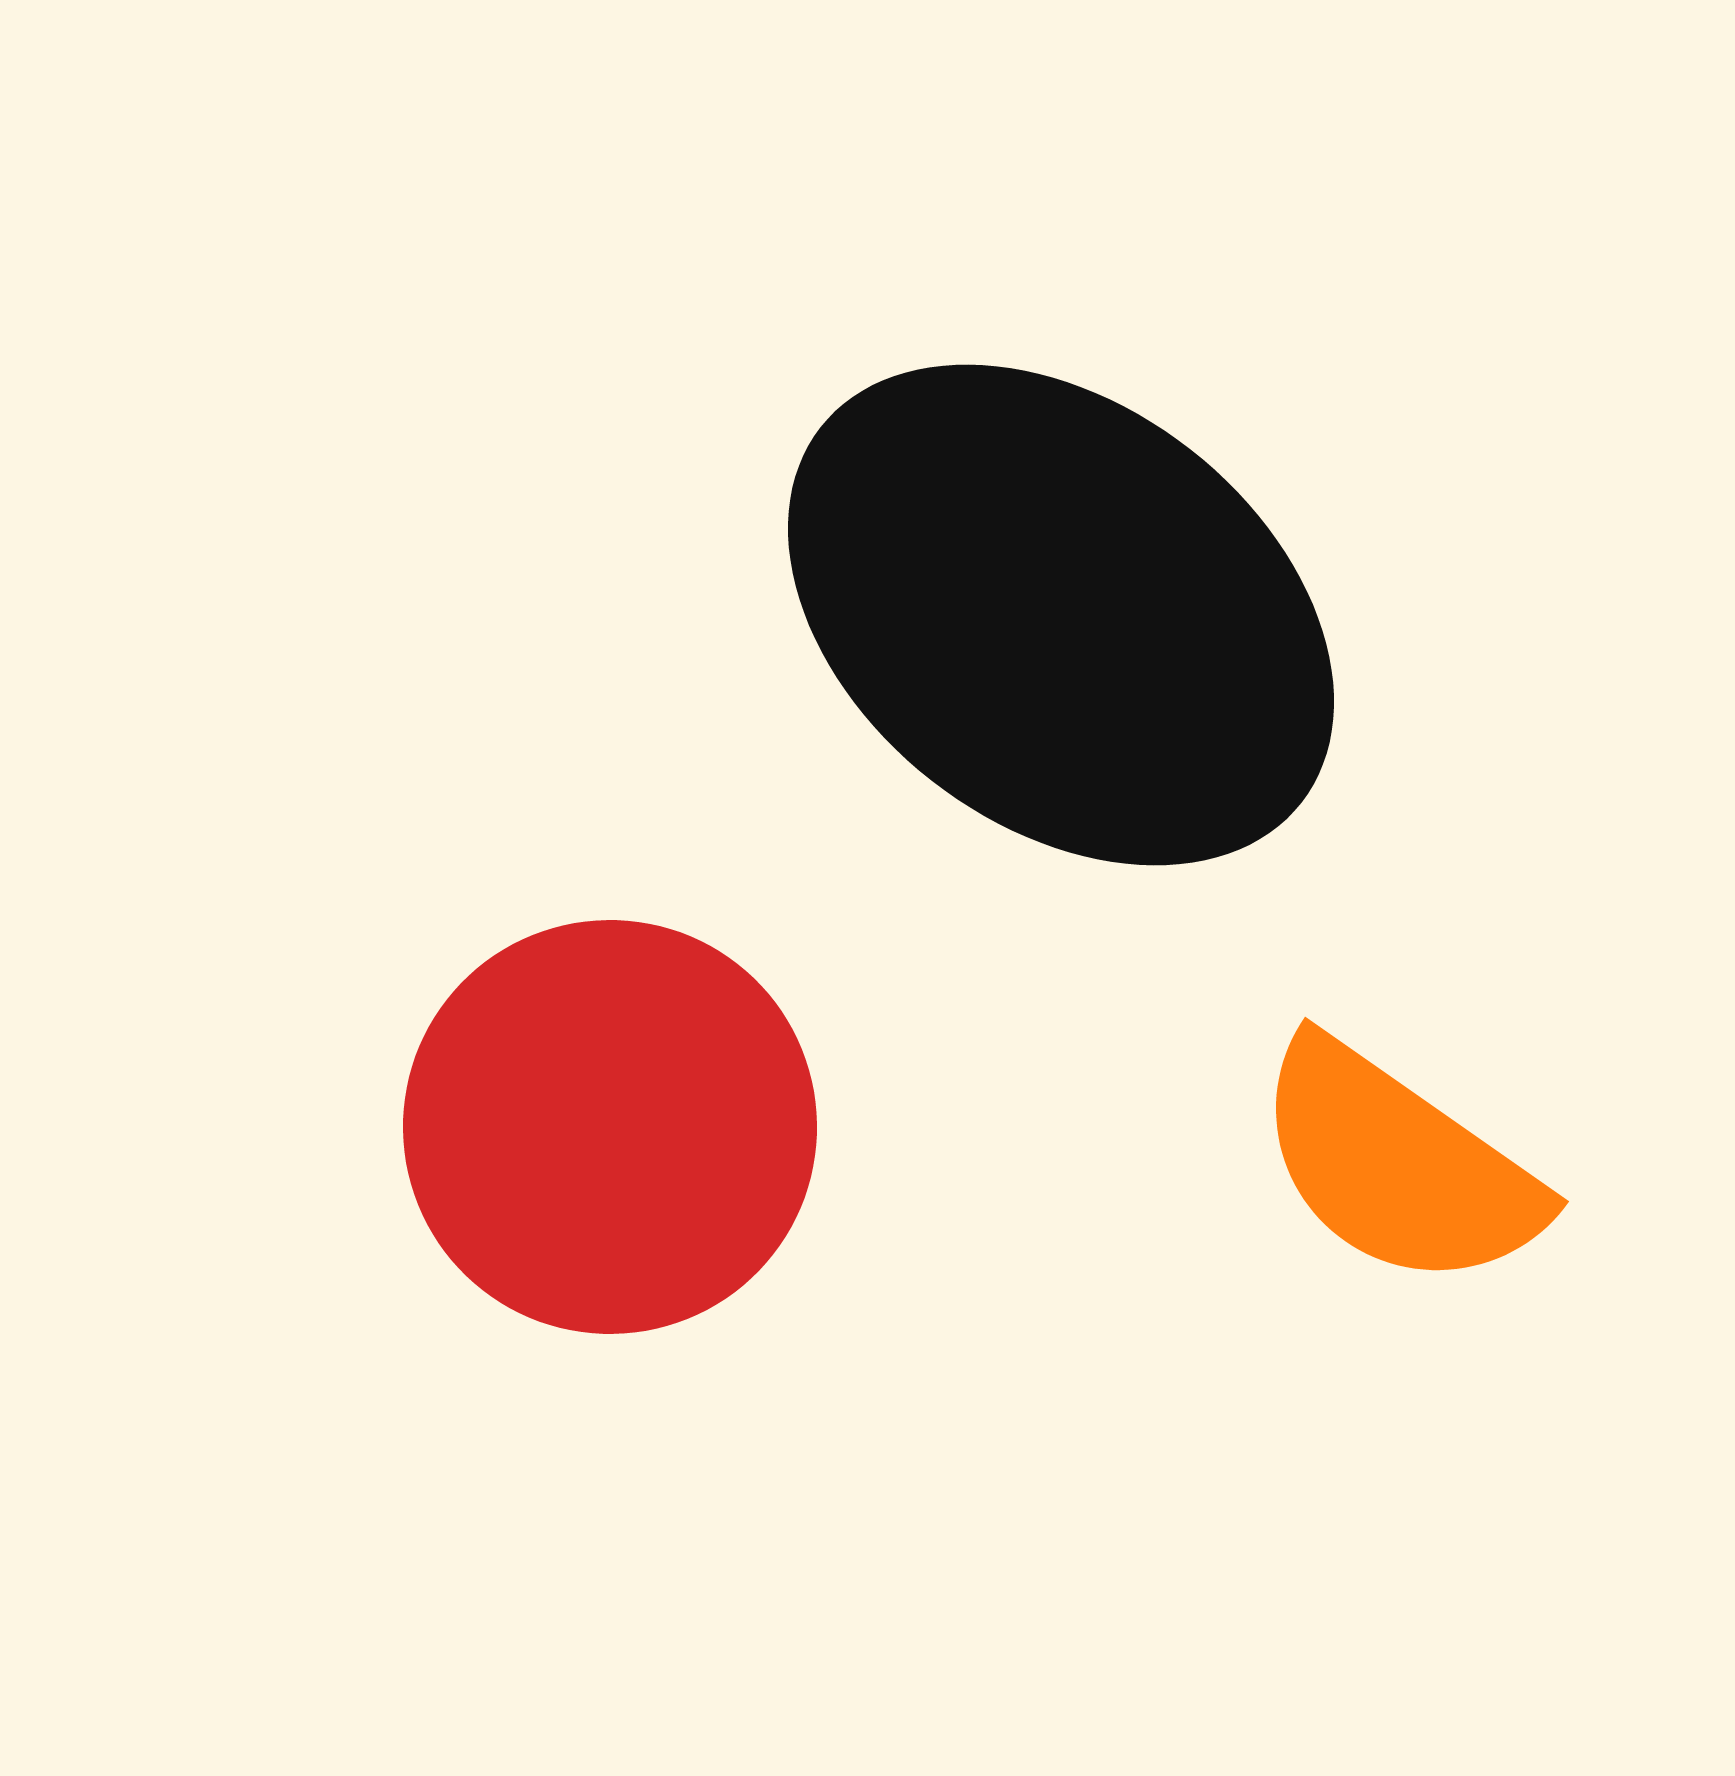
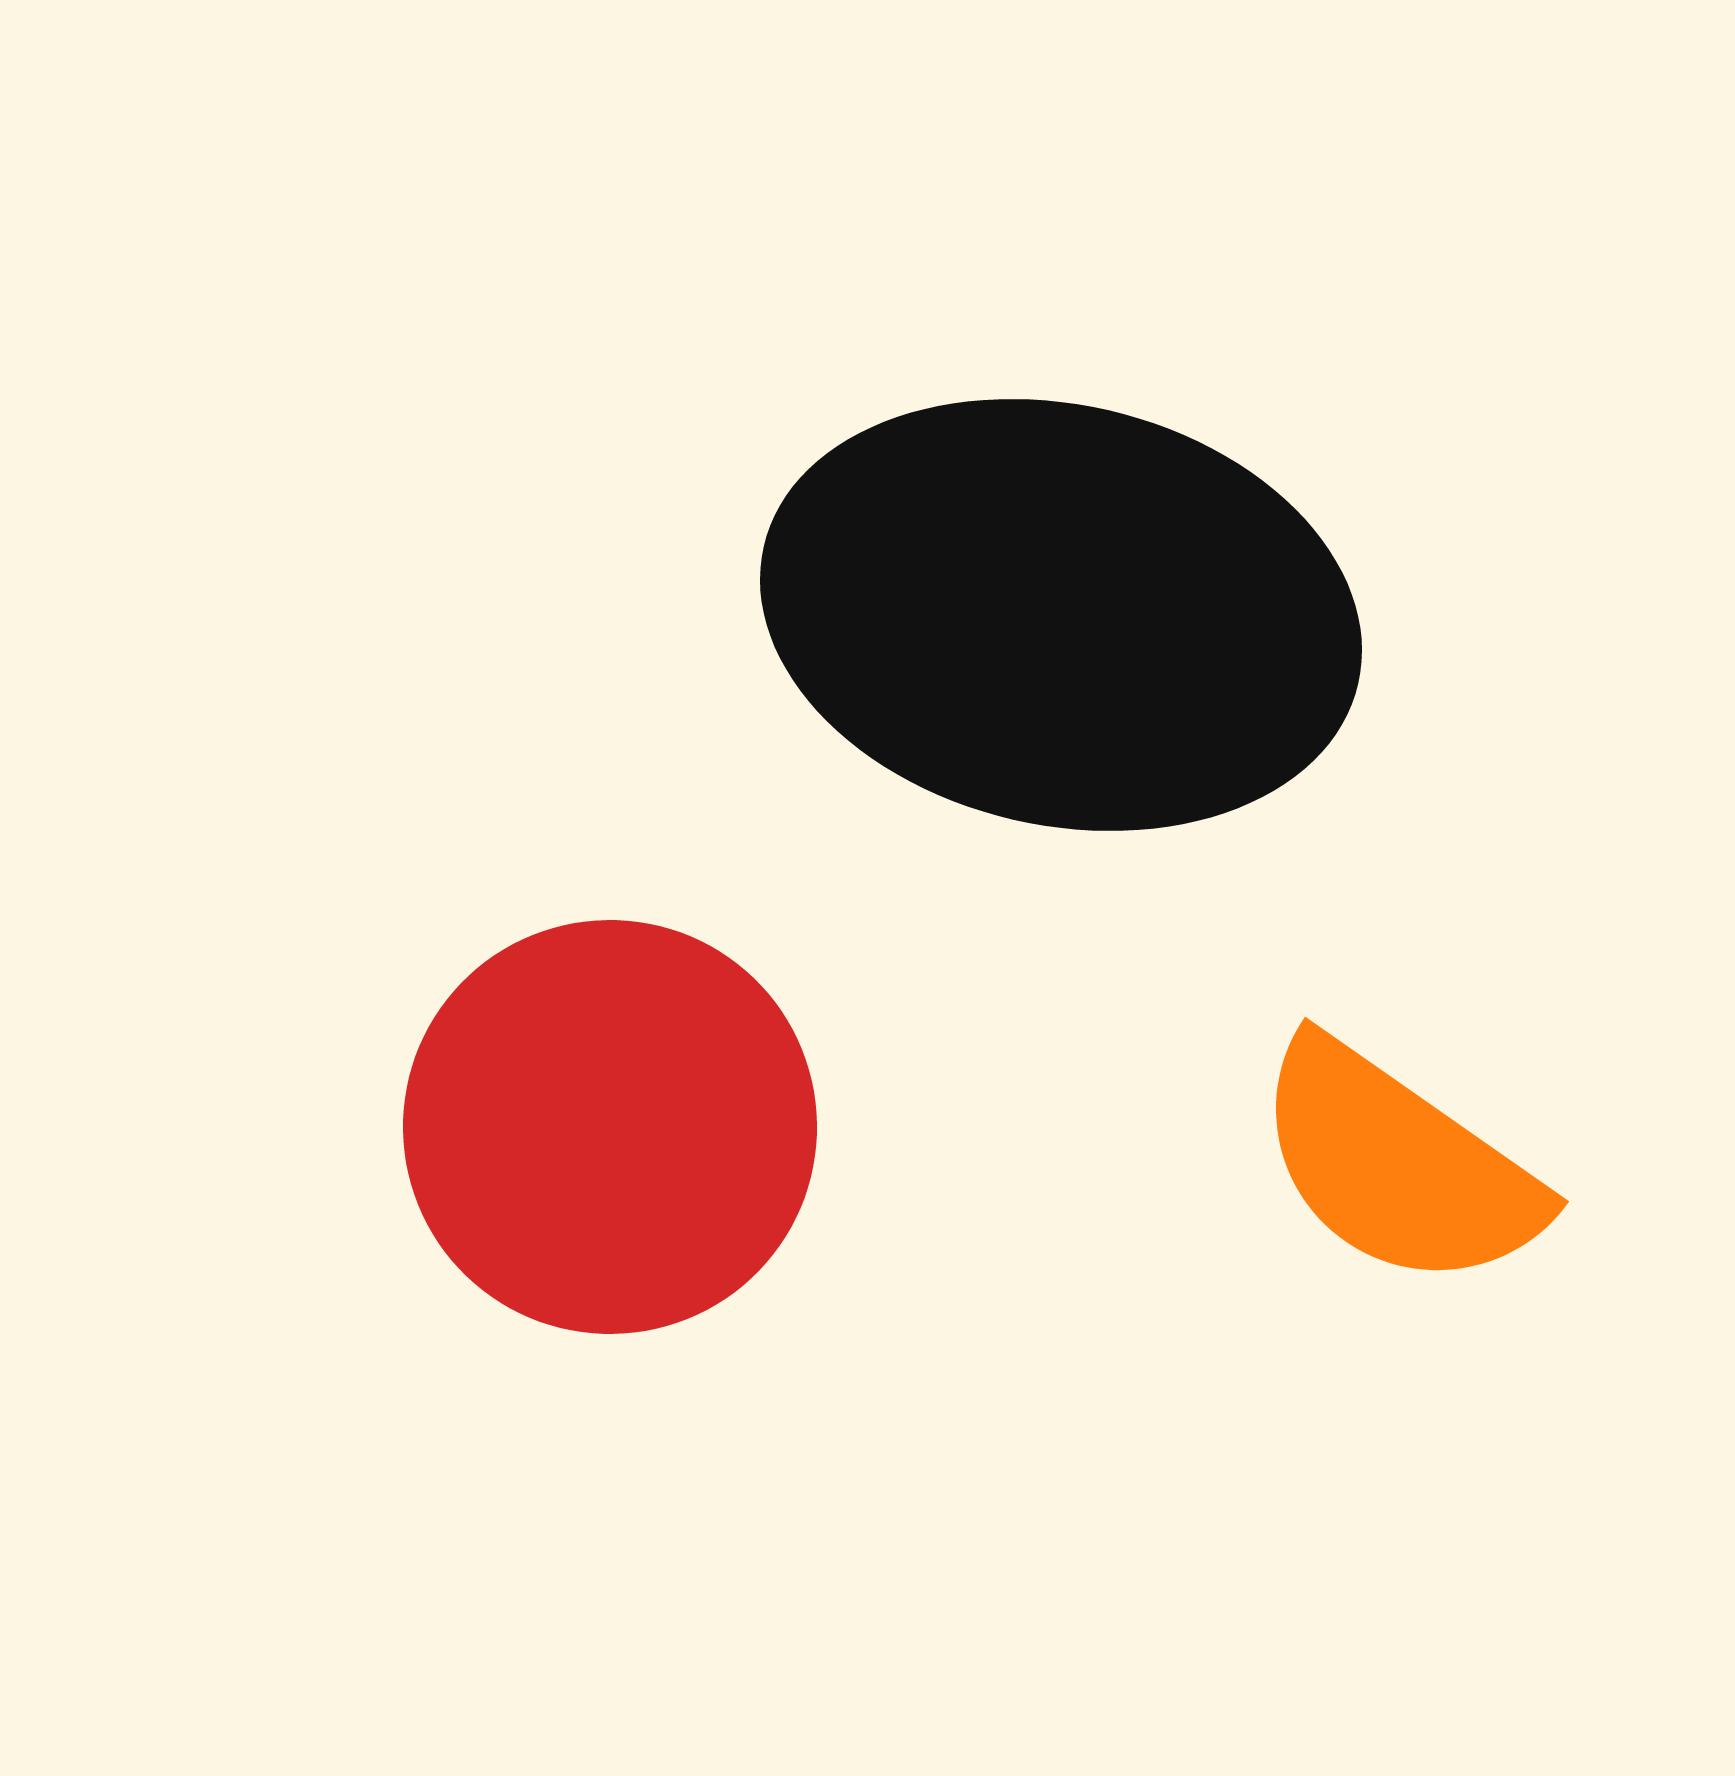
black ellipse: rotated 25 degrees counterclockwise
